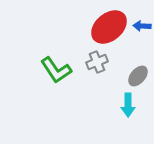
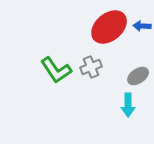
gray cross: moved 6 px left, 5 px down
gray ellipse: rotated 15 degrees clockwise
